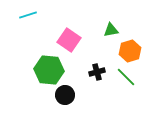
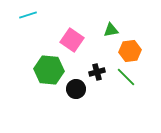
pink square: moved 3 px right
orange hexagon: rotated 10 degrees clockwise
black circle: moved 11 px right, 6 px up
